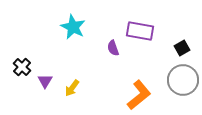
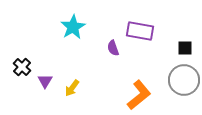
cyan star: rotated 15 degrees clockwise
black square: moved 3 px right; rotated 28 degrees clockwise
gray circle: moved 1 px right
